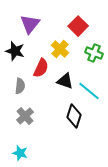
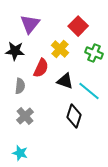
black star: rotated 12 degrees counterclockwise
